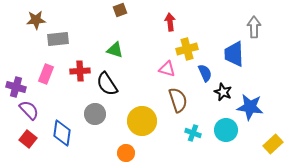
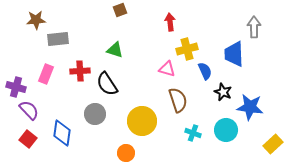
blue semicircle: moved 2 px up
